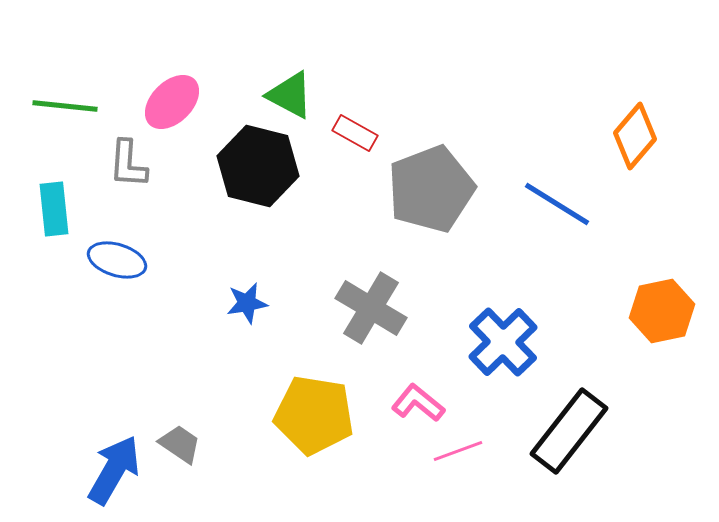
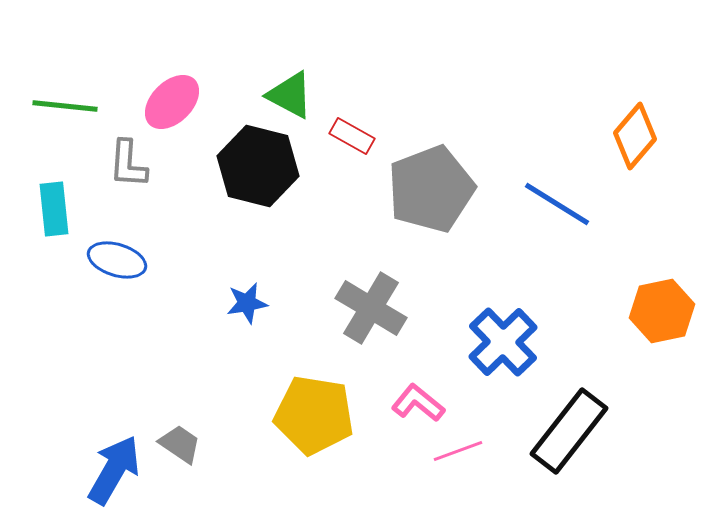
red rectangle: moved 3 px left, 3 px down
